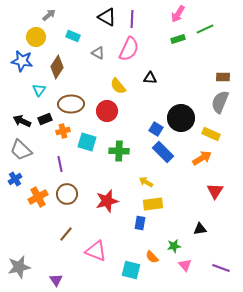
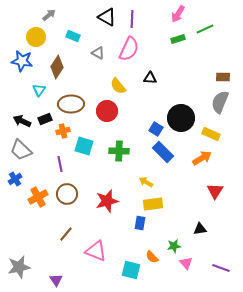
cyan square at (87, 142): moved 3 px left, 4 px down
pink triangle at (185, 265): moved 1 px right, 2 px up
